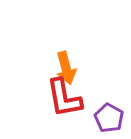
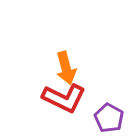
red L-shape: rotated 54 degrees counterclockwise
